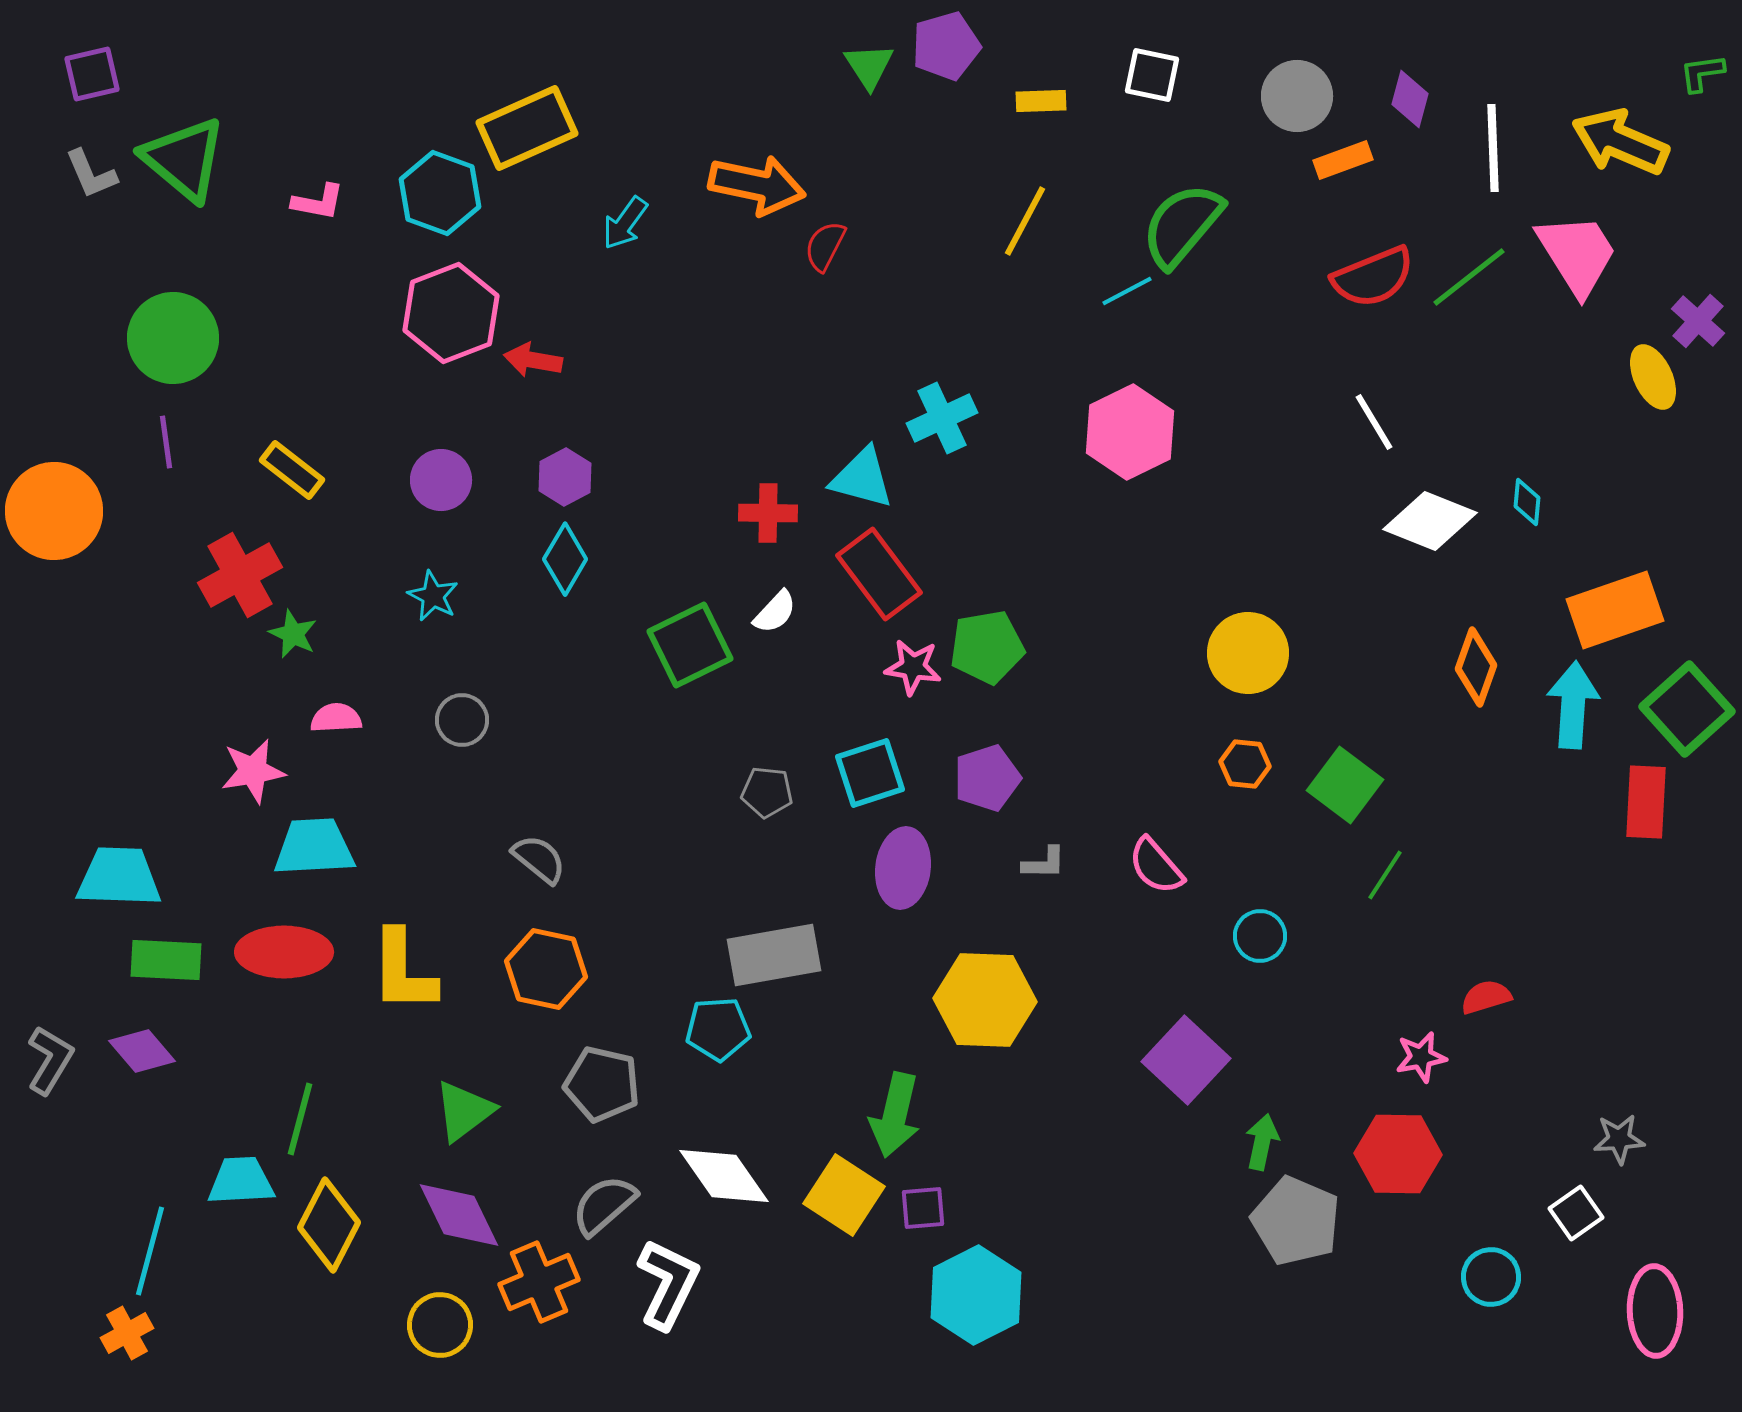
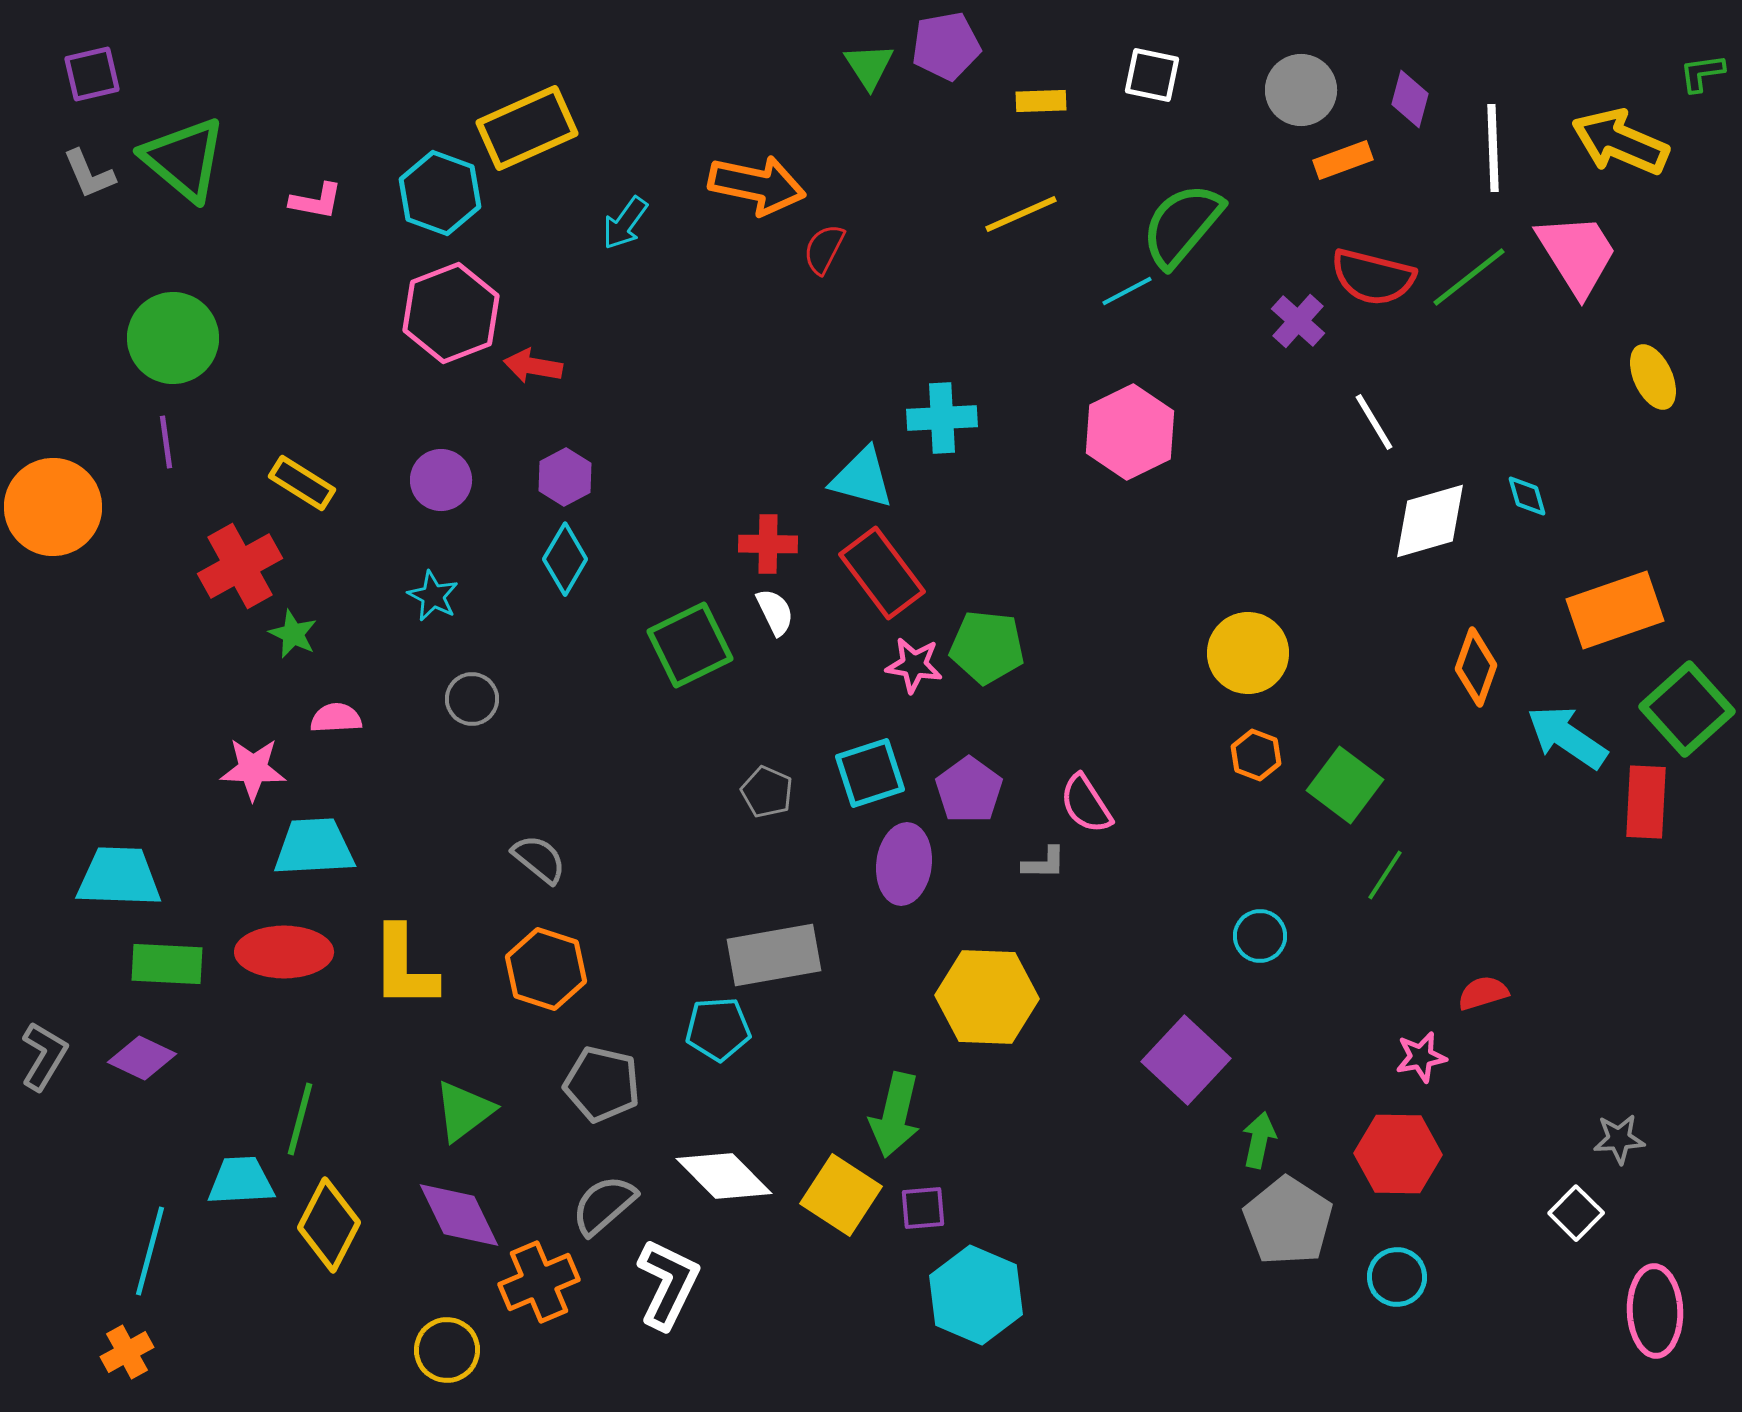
purple pentagon at (946, 46): rotated 6 degrees clockwise
gray circle at (1297, 96): moved 4 px right, 6 px up
gray L-shape at (91, 174): moved 2 px left
pink L-shape at (318, 202): moved 2 px left, 1 px up
yellow line at (1025, 221): moved 4 px left, 7 px up; rotated 38 degrees clockwise
red semicircle at (825, 246): moved 1 px left, 3 px down
red semicircle at (1373, 277): rotated 36 degrees clockwise
purple cross at (1698, 321): moved 400 px left
red arrow at (533, 360): moved 6 px down
cyan cross at (942, 418): rotated 22 degrees clockwise
yellow rectangle at (292, 470): moved 10 px right, 13 px down; rotated 6 degrees counterclockwise
cyan diamond at (1527, 502): moved 6 px up; rotated 21 degrees counterclockwise
orange circle at (54, 511): moved 1 px left, 4 px up
red cross at (768, 513): moved 31 px down
white diamond at (1430, 521): rotated 38 degrees counterclockwise
red rectangle at (879, 574): moved 3 px right, 1 px up
red cross at (240, 575): moved 9 px up
white semicircle at (775, 612): rotated 69 degrees counterclockwise
green pentagon at (987, 647): rotated 16 degrees clockwise
pink star at (913, 667): moved 1 px right, 2 px up
cyan arrow at (1573, 705): moved 6 px left, 32 px down; rotated 60 degrees counterclockwise
gray circle at (462, 720): moved 10 px right, 21 px up
orange hexagon at (1245, 764): moved 11 px right, 9 px up; rotated 15 degrees clockwise
pink star at (253, 771): moved 2 px up; rotated 12 degrees clockwise
purple pentagon at (987, 778): moved 18 px left, 12 px down; rotated 18 degrees counterclockwise
gray pentagon at (767, 792): rotated 18 degrees clockwise
pink semicircle at (1156, 866): moved 70 px left, 62 px up; rotated 8 degrees clockwise
purple ellipse at (903, 868): moved 1 px right, 4 px up
green rectangle at (166, 960): moved 1 px right, 4 px down
orange hexagon at (546, 969): rotated 6 degrees clockwise
yellow L-shape at (403, 971): moved 1 px right, 4 px up
red semicircle at (1486, 997): moved 3 px left, 4 px up
yellow hexagon at (985, 1000): moved 2 px right, 3 px up
purple diamond at (142, 1051): moved 7 px down; rotated 24 degrees counterclockwise
gray L-shape at (50, 1060): moved 6 px left, 4 px up
green arrow at (1262, 1142): moved 3 px left, 2 px up
white diamond at (724, 1176): rotated 10 degrees counterclockwise
yellow square at (844, 1195): moved 3 px left
white square at (1576, 1213): rotated 10 degrees counterclockwise
gray pentagon at (1296, 1221): moved 8 px left; rotated 10 degrees clockwise
cyan circle at (1491, 1277): moved 94 px left
cyan hexagon at (976, 1295): rotated 10 degrees counterclockwise
yellow circle at (440, 1325): moved 7 px right, 25 px down
orange cross at (127, 1333): moved 19 px down
